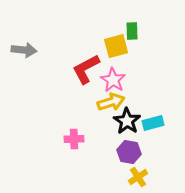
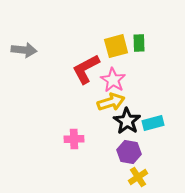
green rectangle: moved 7 px right, 12 px down
